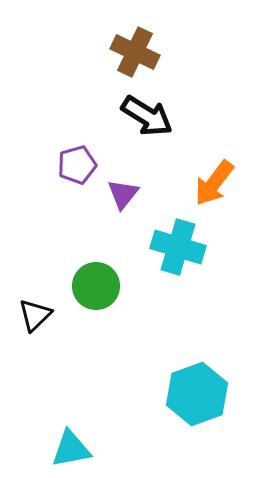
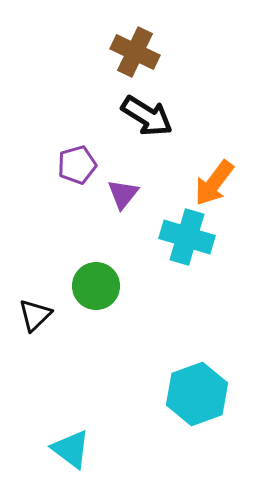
cyan cross: moved 9 px right, 10 px up
cyan triangle: rotated 48 degrees clockwise
